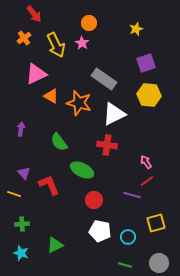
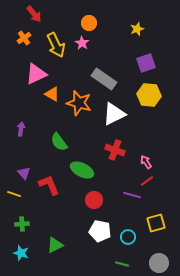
yellow star: moved 1 px right
orange triangle: moved 1 px right, 2 px up
red cross: moved 8 px right, 5 px down; rotated 12 degrees clockwise
green line: moved 3 px left, 1 px up
